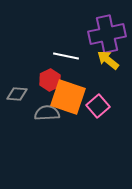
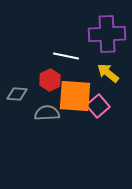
purple cross: rotated 9 degrees clockwise
yellow arrow: moved 13 px down
orange square: moved 7 px right, 1 px up; rotated 15 degrees counterclockwise
